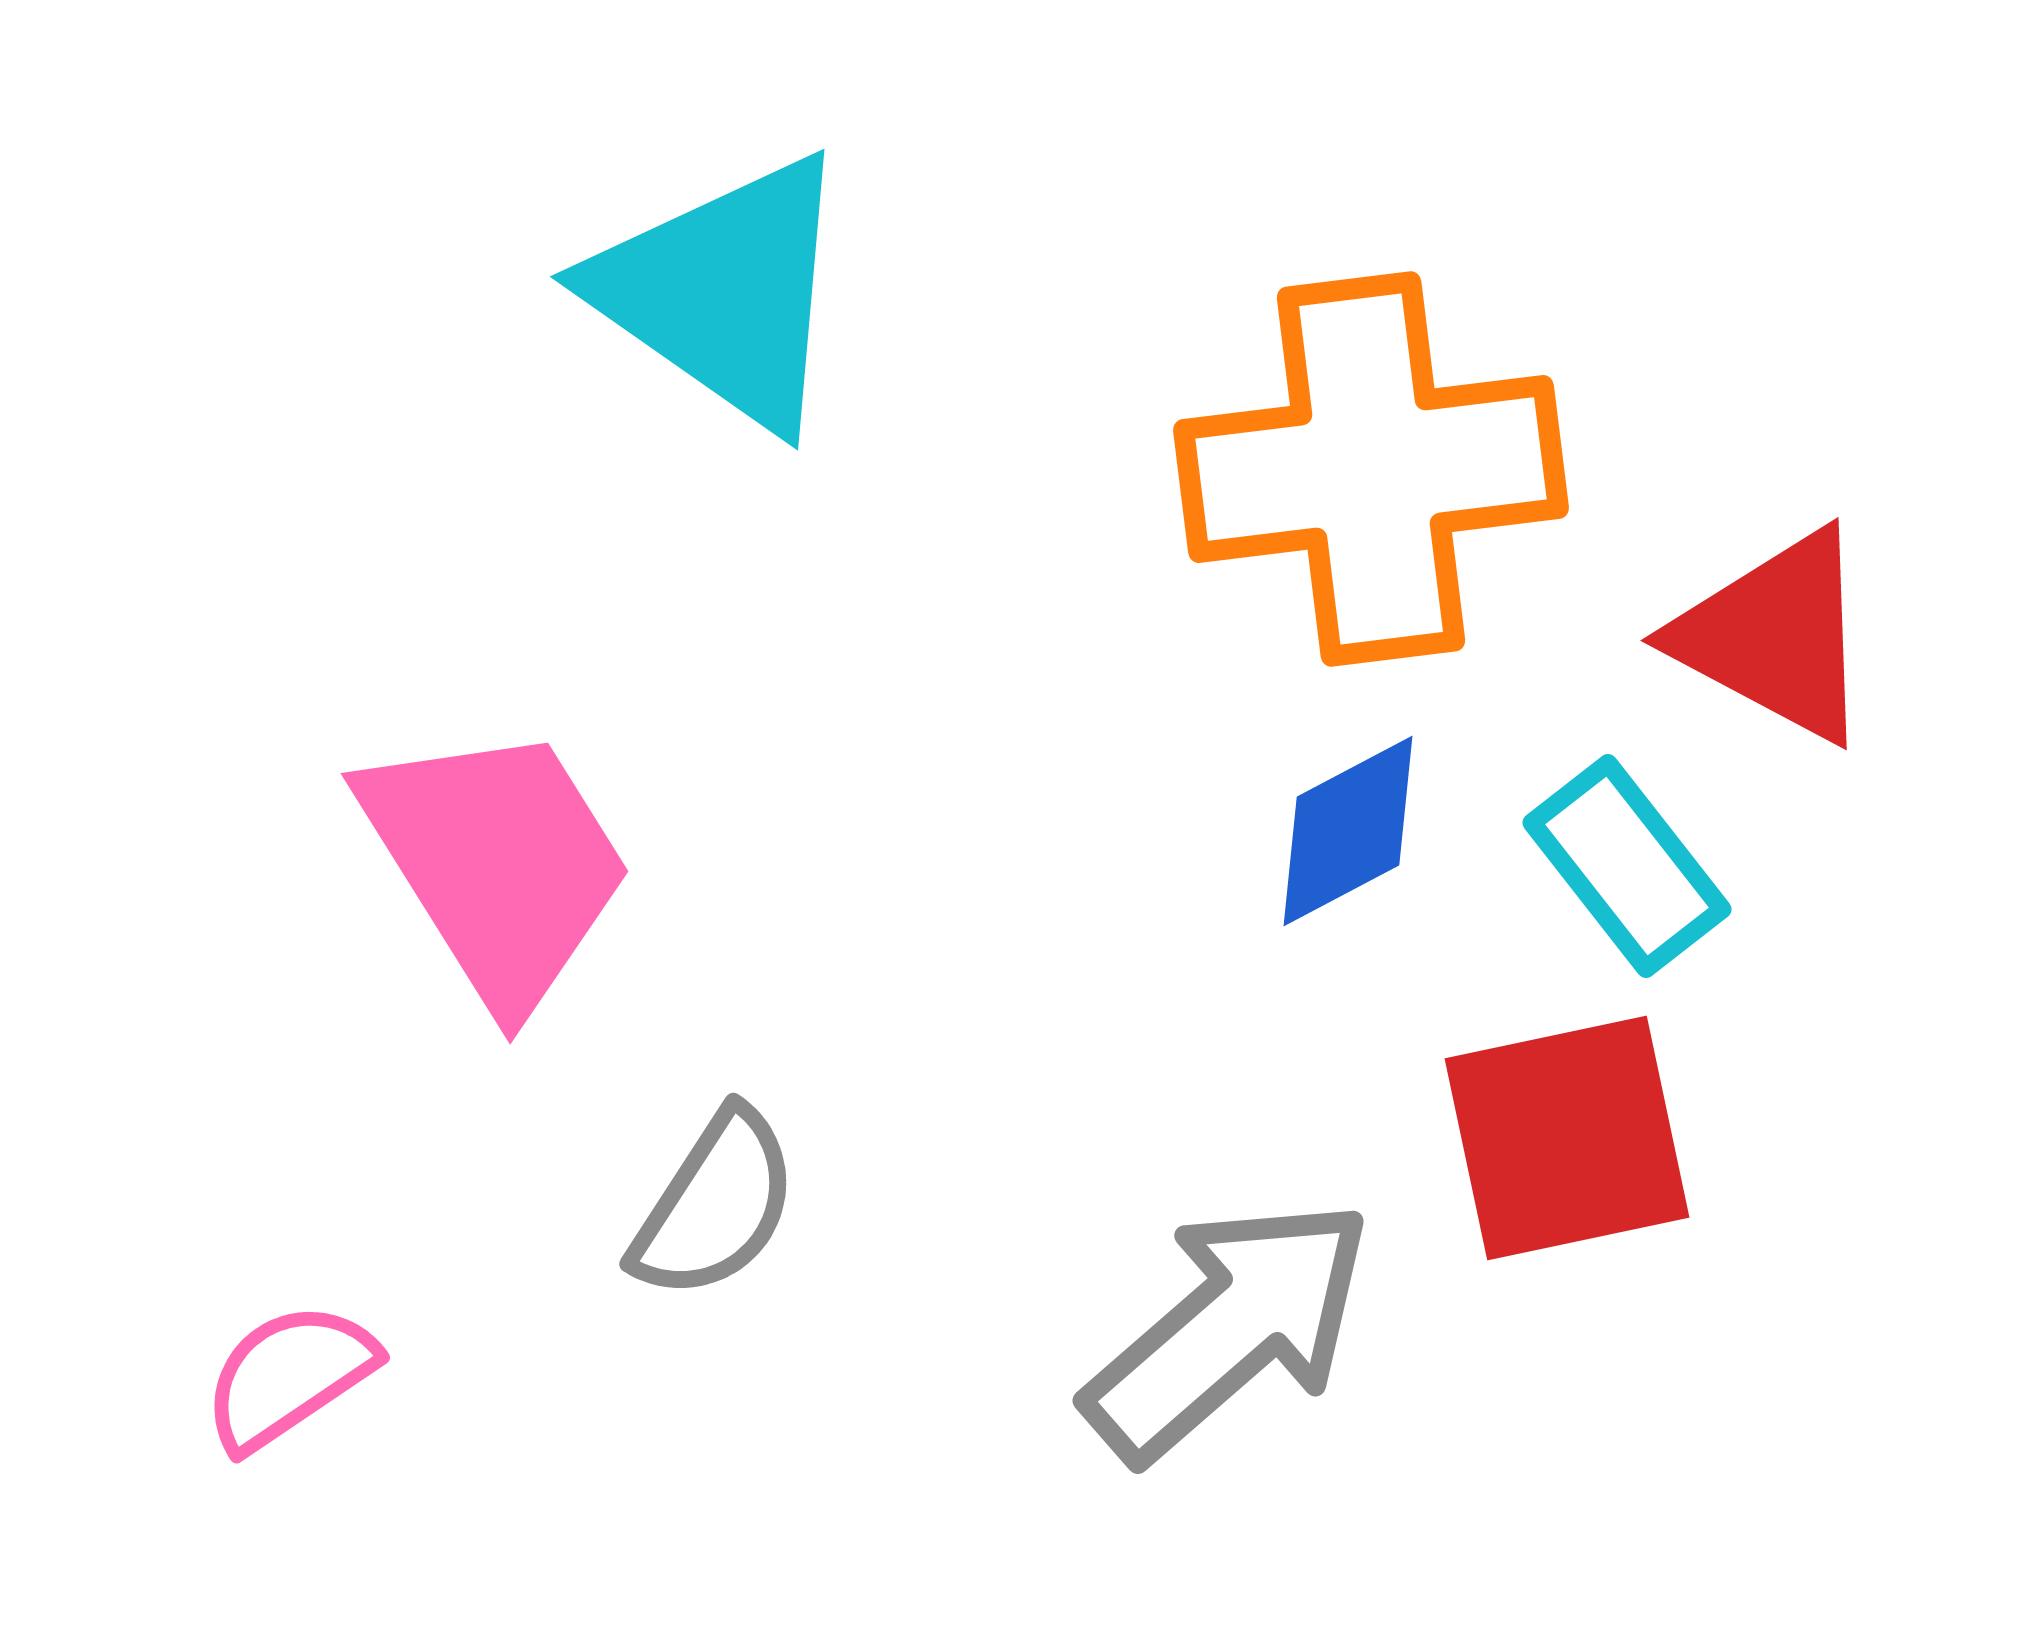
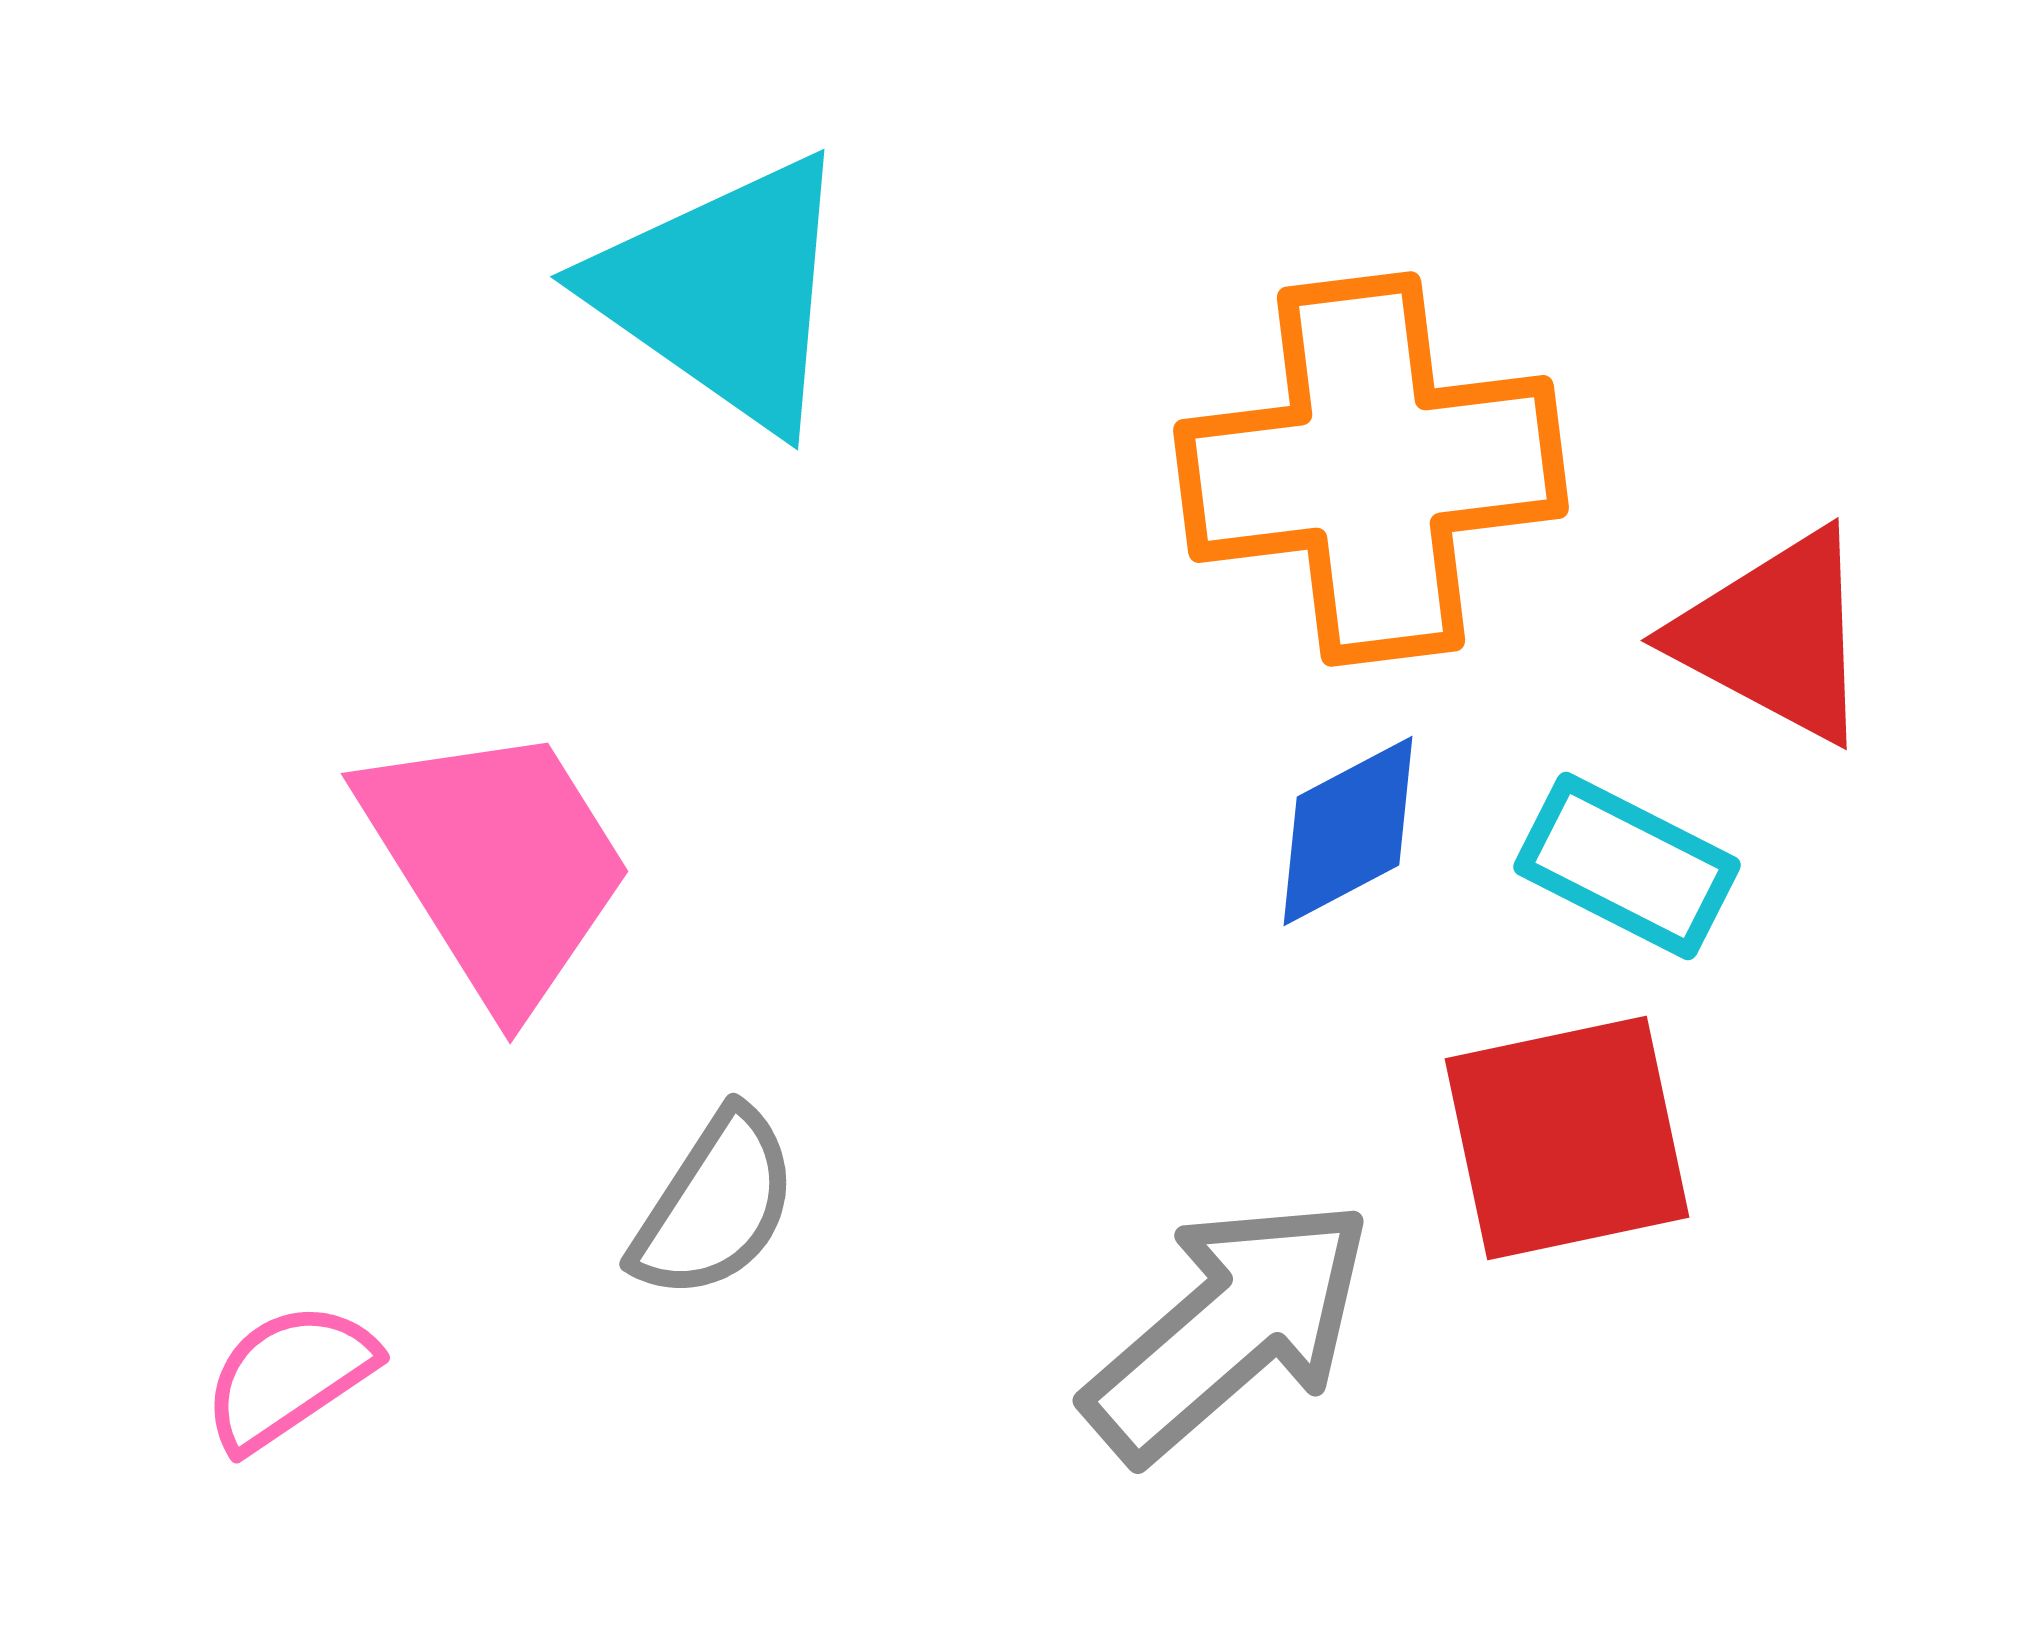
cyan rectangle: rotated 25 degrees counterclockwise
